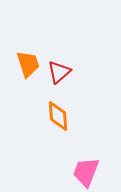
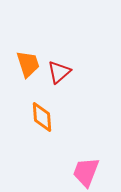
orange diamond: moved 16 px left, 1 px down
